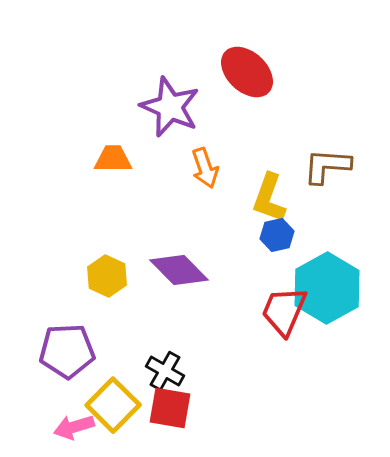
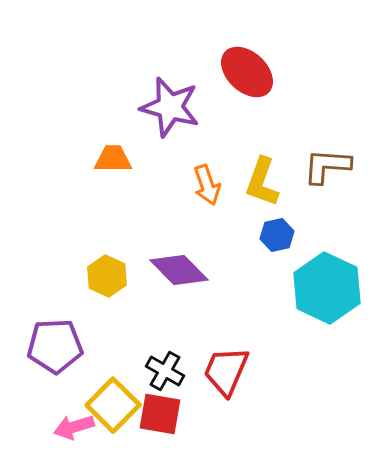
purple star: rotated 8 degrees counterclockwise
orange arrow: moved 2 px right, 17 px down
yellow L-shape: moved 7 px left, 16 px up
cyan hexagon: rotated 6 degrees counterclockwise
red trapezoid: moved 58 px left, 60 px down
purple pentagon: moved 12 px left, 5 px up
red square: moved 10 px left, 6 px down
